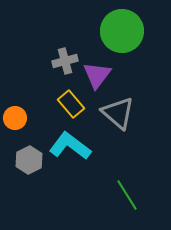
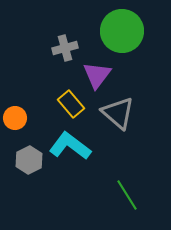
gray cross: moved 13 px up
